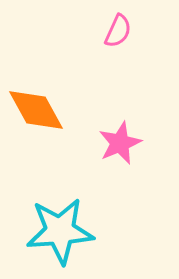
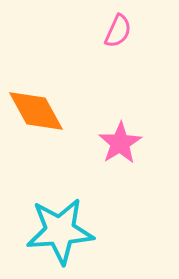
orange diamond: moved 1 px down
pink star: rotated 9 degrees counterclockwise
